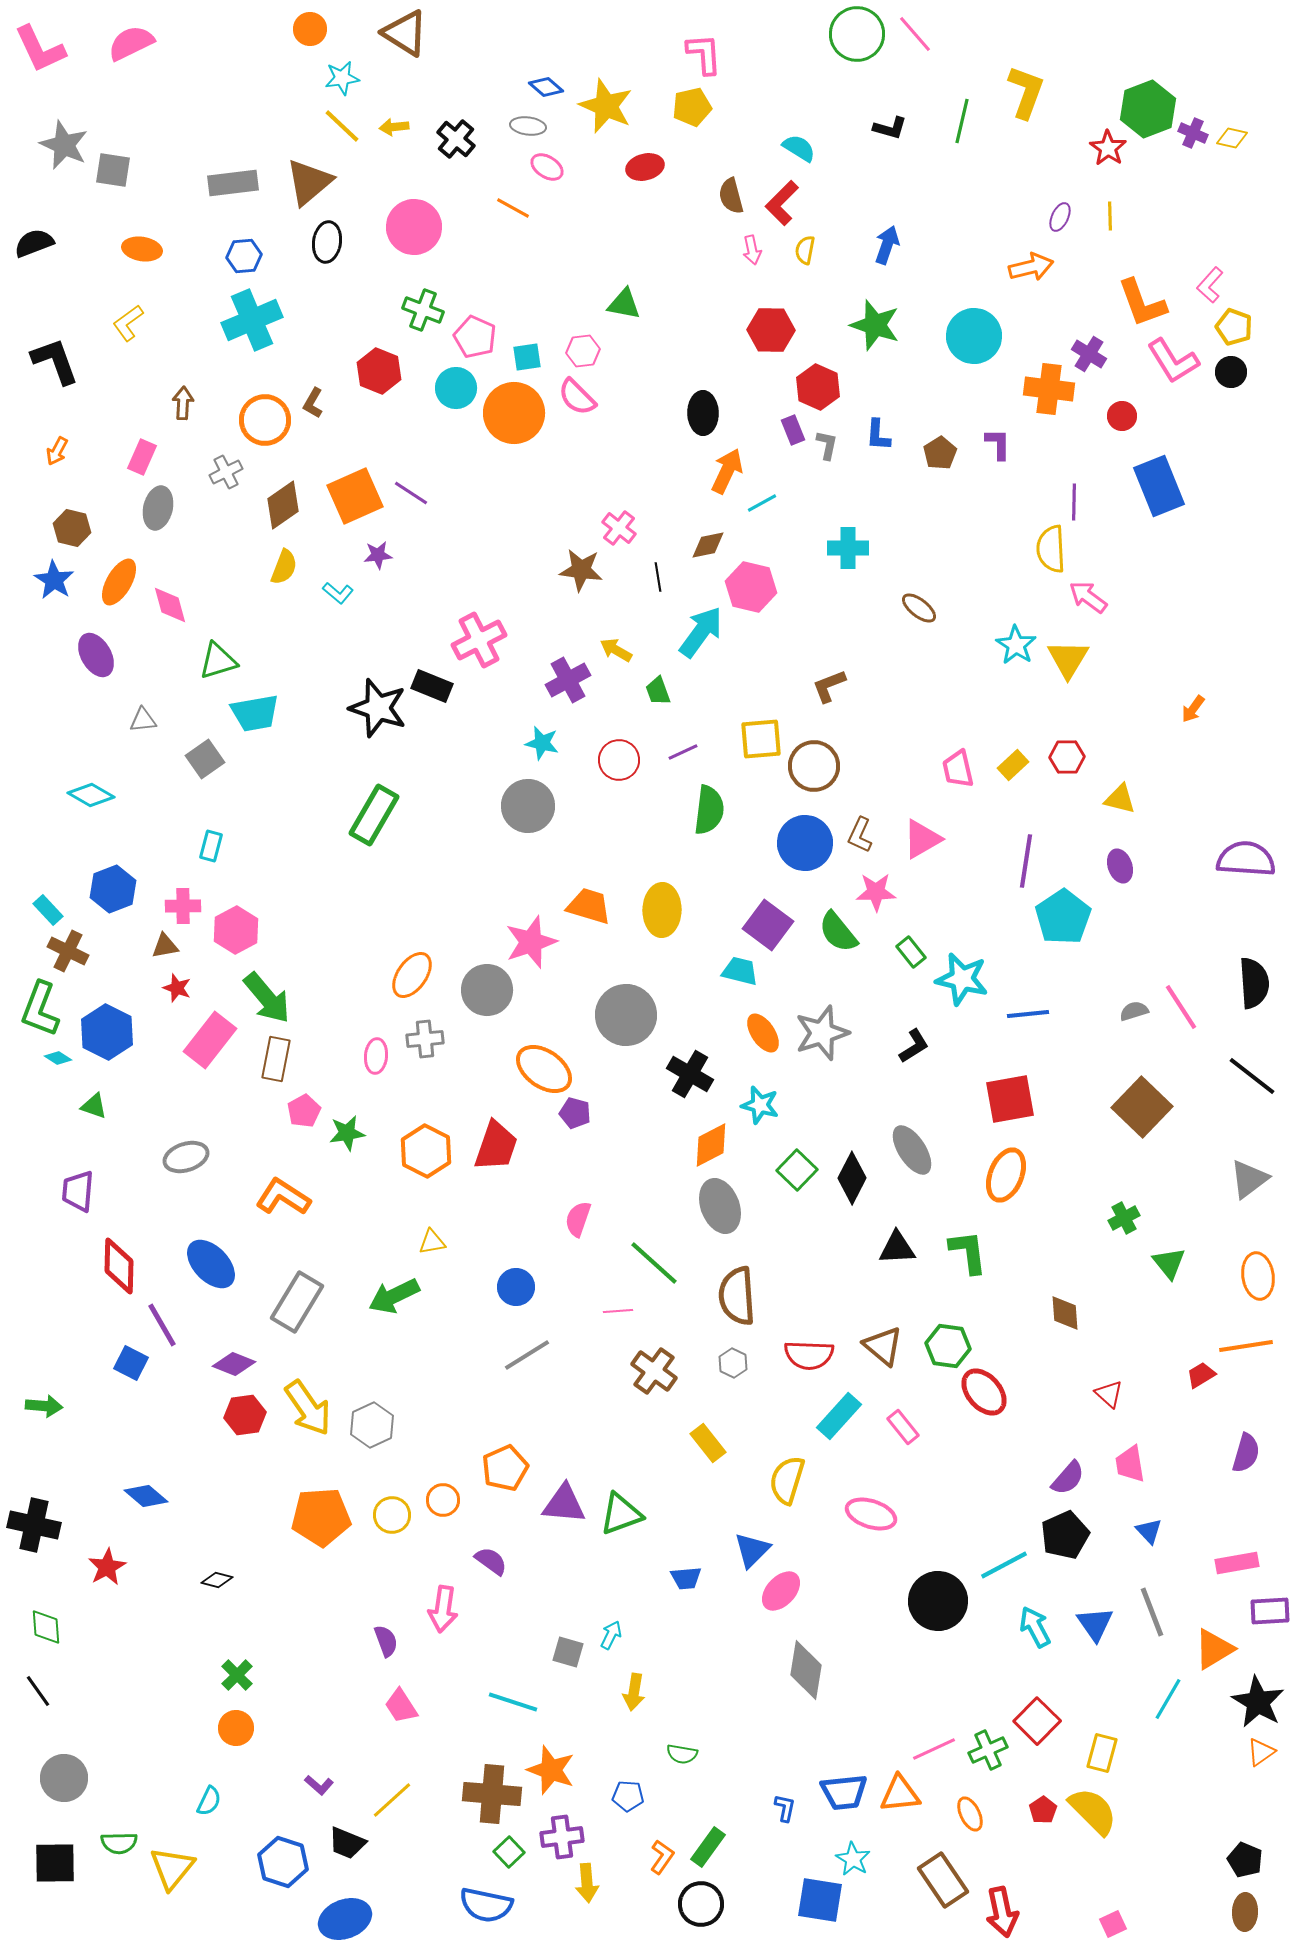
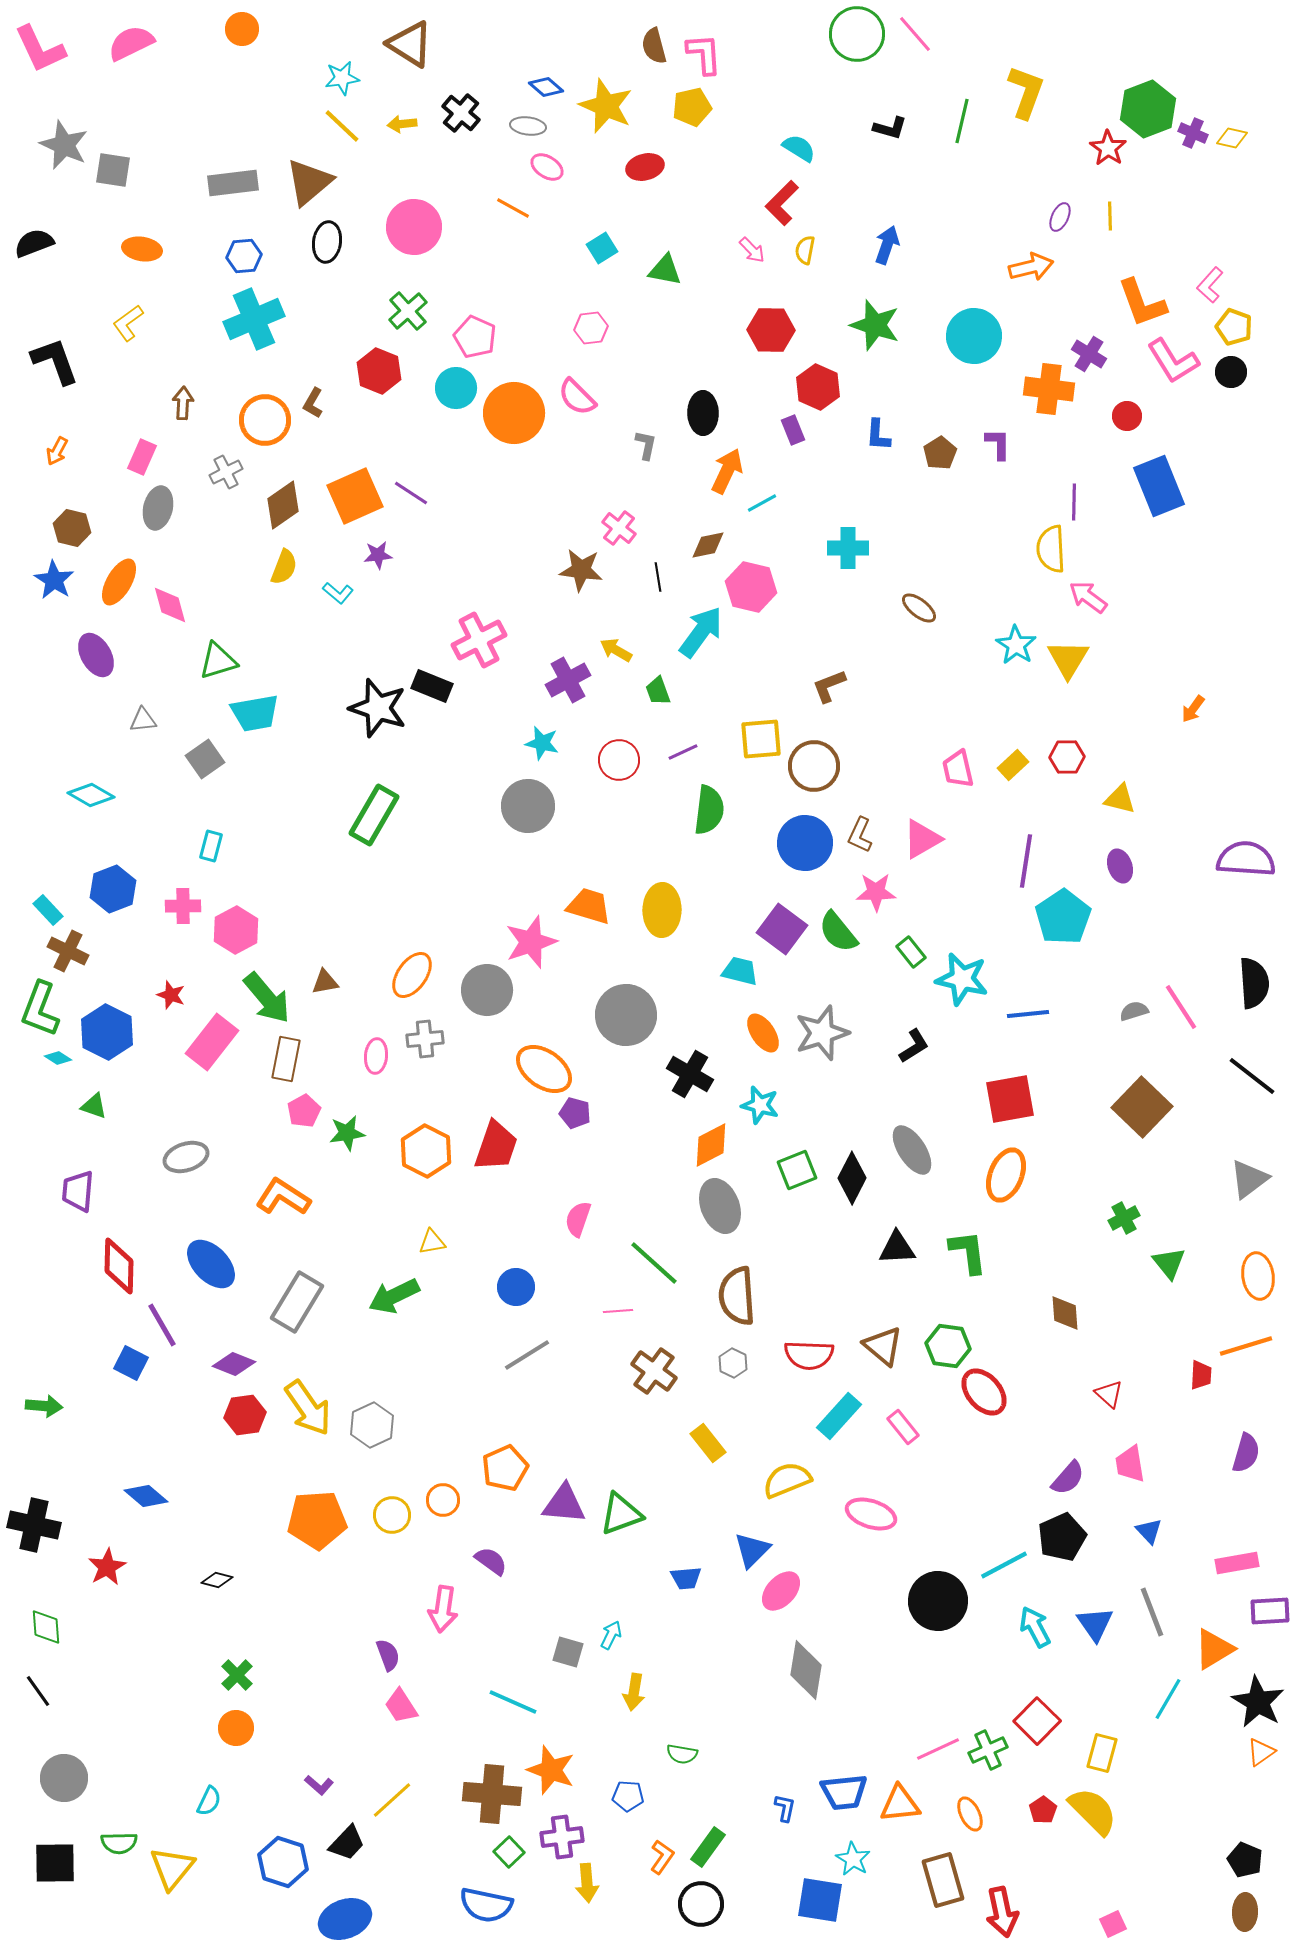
orange circle at (310, 29): moved 68 px left
brown triangle at (405, 33): moved 5 px right, 11 px down
yellow arrow at (394, 127): moved 8 px right, 3 px up
black cross at (456, 139): moved 5 px right, 26 px up
brown semicircle at (731, 196): moved 77 px left, 150 px up
pink arrow at (752, 250): rotated 32 degrees counterclockwise
green triangle at (624, 304): moved 41 px right, 34 px up
green cross at (423, 310): moved 15 px left, 1 px down; rotated 27 degrees clockwise
cyan cross at (252, 320): moved 2 px right, 1 px up
pink hexagon at (583, 351): moved 8 px right, 23 px up
cyan square at (527, 357): moved 75 px right, 109 px up; rotated 24 degrees counterclockwise
red circle at (1122, 416): moved 5 px right
gray L-shape at (827, 445): moved 181 px left
purple square at (768, 925): moved 14 px right, 4 px down
brown triangle at (165, 946): moved 160 px right, 36 px down
red star at (177, 988): moved 6 px left, 7 px down
pink rectangle at (210, 1040): moved 2 px right, 2 px down
brown rectangle at (276, 1059): moved 10 px right
green square at (797, 1170): rotated 24 degrees clockwise
orange line at (1246, 1346): rotated 8 degrees counterclockwise
red trapezoid at (1201, 1375): rotated 124 degrees clockwise
yellow semicircle at (787, 1480): rotated 51 degrees clockwise
orange pentagon at (321, 1517): moved 4 px left, 3 px down
black pentagon at (1065, 1535): moved 3 px left, 2 px down
purple semicircle at (386, 1641): moved 2 px right, 14 px down
cyan line at (513, 1702): rotated 6 degrees clockwise
pink line at (934, 1749): moved 4 px right
orange triangle at (900, 1794): moved 10 px down
black trapezoid at (347, 1843): rotated 69 degrees counterclockwise
brown rectangle at (943, 1880): rotated 18 degrees clockwise
